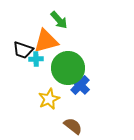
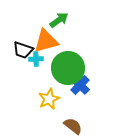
green arrow: rotated 84 degrees counterclockwise
